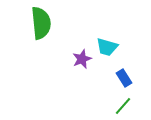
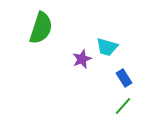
green semicircle: moved 5 px down; rotated 24 degrees clockwise
